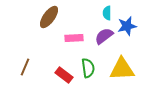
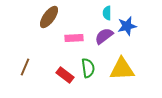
red rectangle: moved 1 px right
